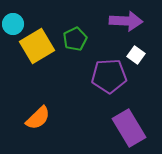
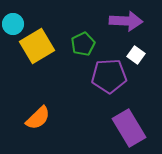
green pentagon: moved 8 px right, 5 px down
